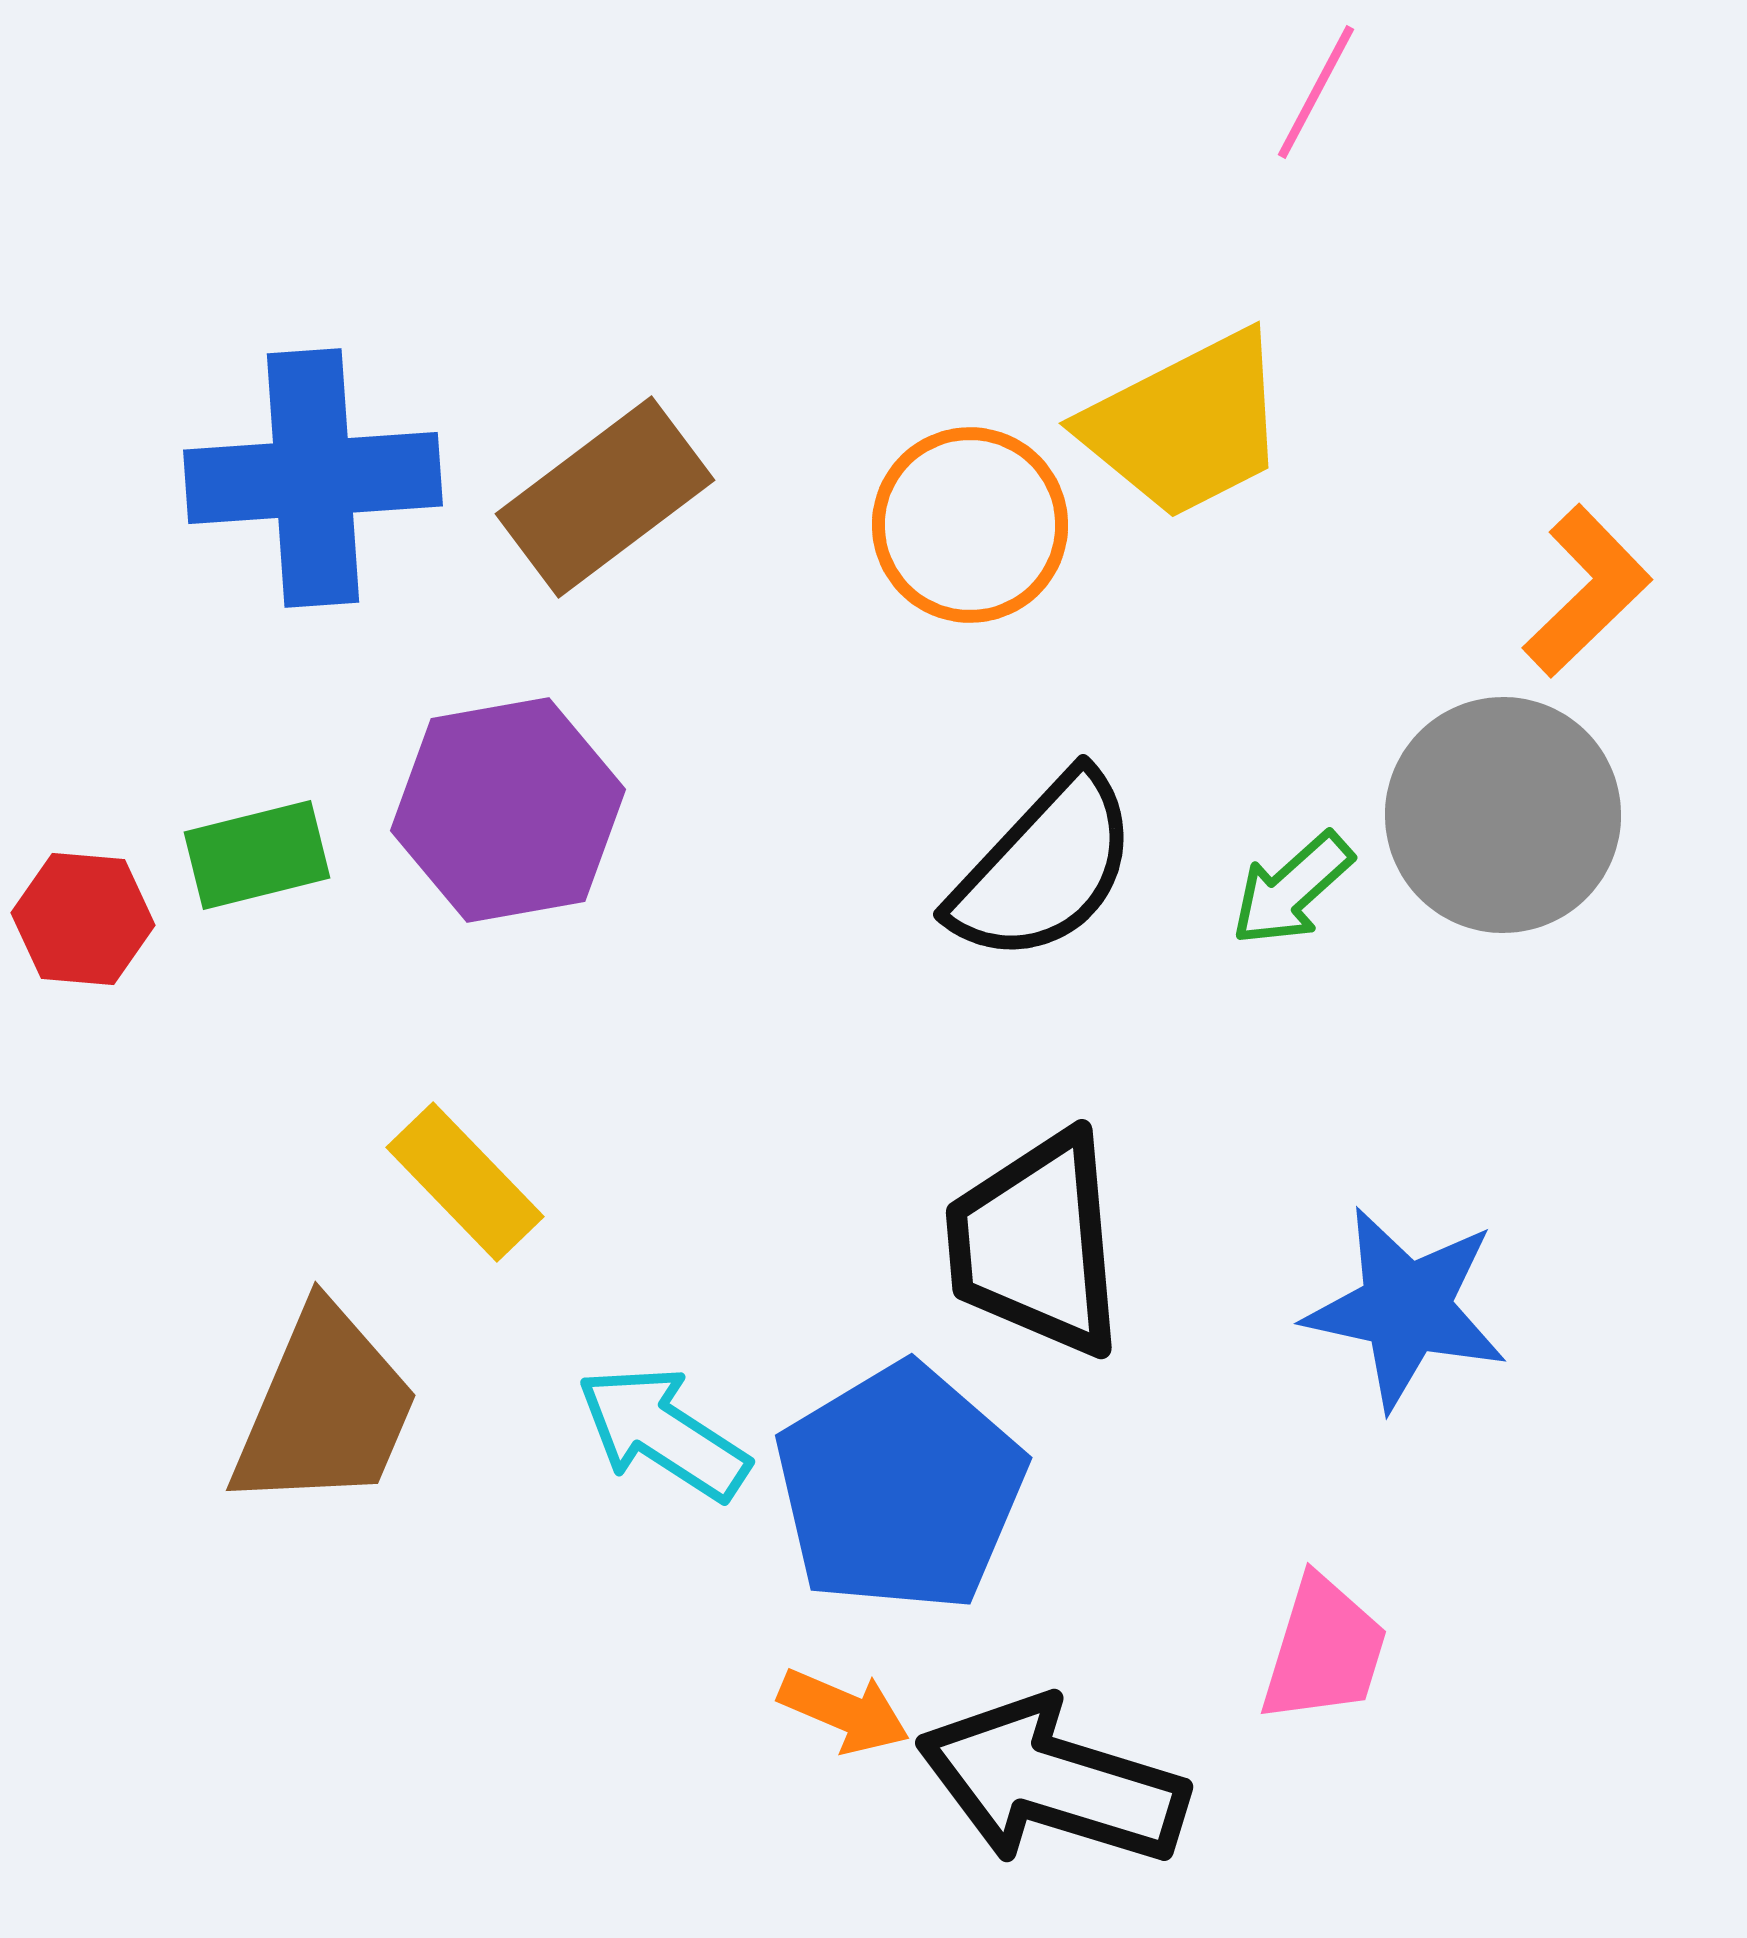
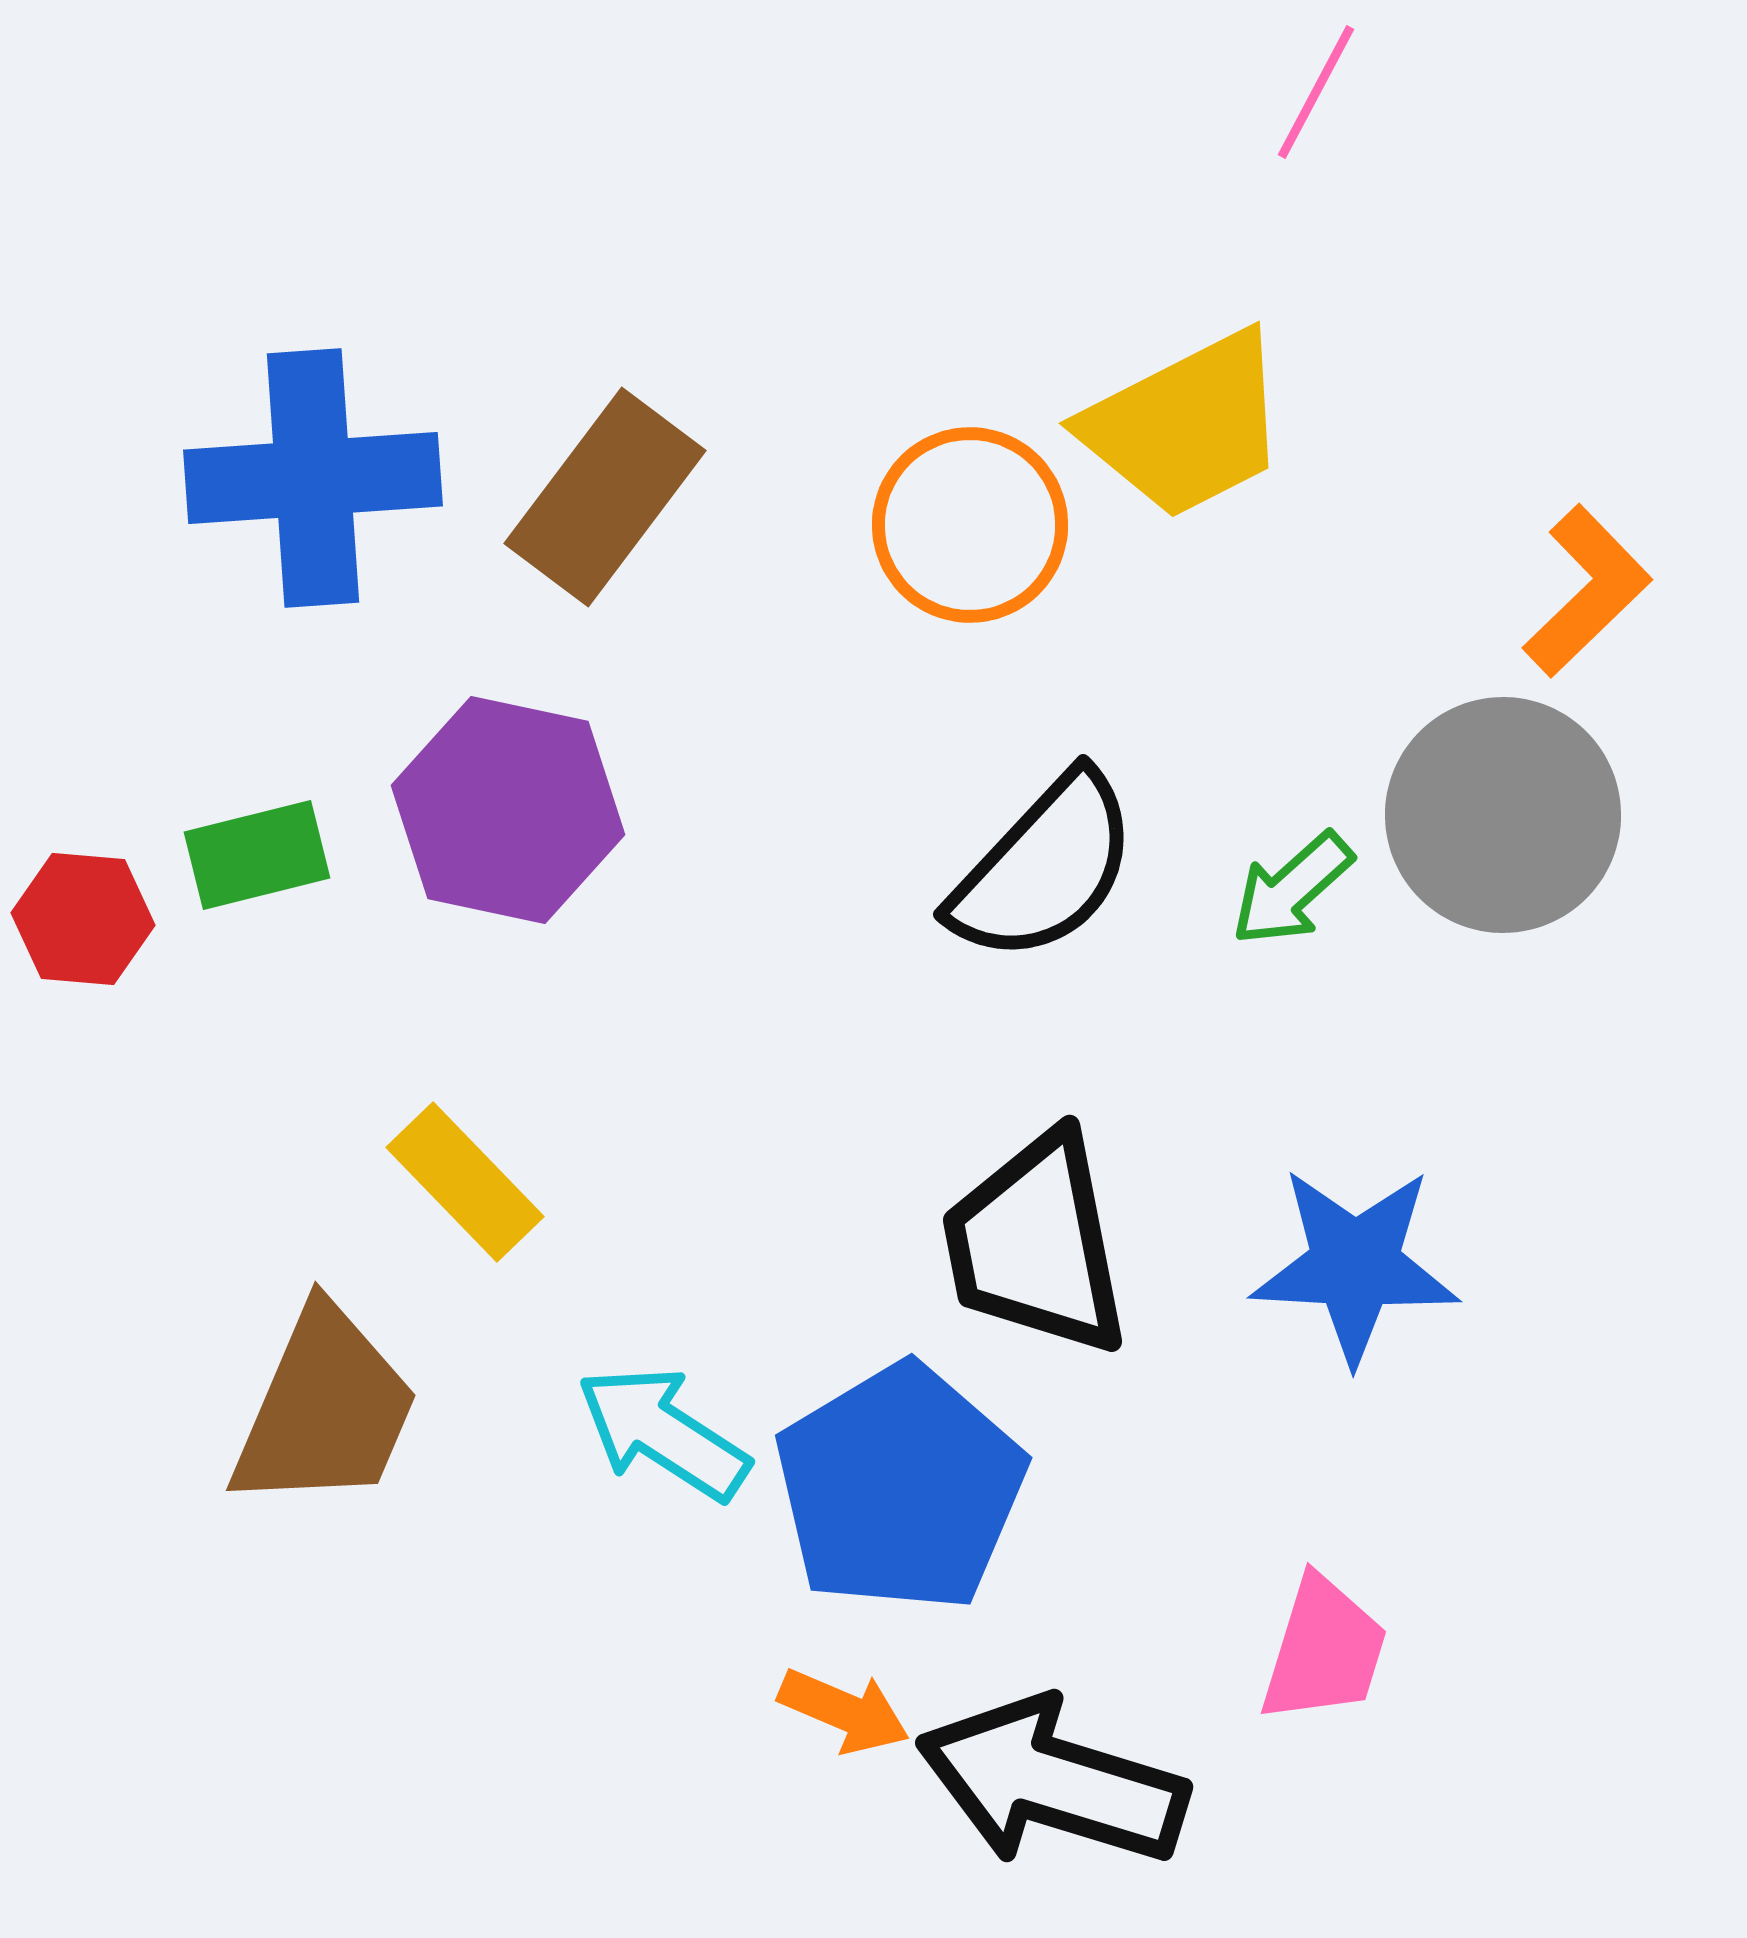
brown rectangle: rotated 16 degrees counterclockwise
purple hexagon: rotated 22 degrees clockwise
black trapezoid: rotated 6 degrees counterclockwise
blue star: moved 51 px left, 43 px up; rotated 9 degrees counterclockwise
